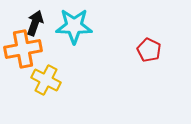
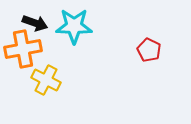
black arrow: rotated 90 degrees clockwise
